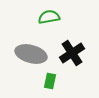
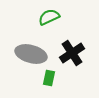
green semicircle: rotated 15 degrees counterclockwise
green rectangle: moved 1 px left, 3 px up
